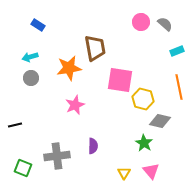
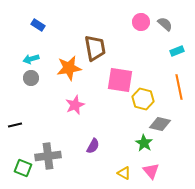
cyan arrow: moved 1 px right, 2 px down
gray diamond: moved 3 px down
purple semicircle: rotated 28 degrees clockwise
gray cross: moved 9 px left
yellow triangle: rotated 32 degrees counterclockwise
